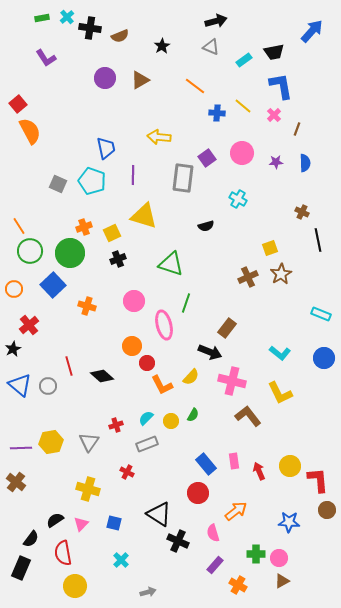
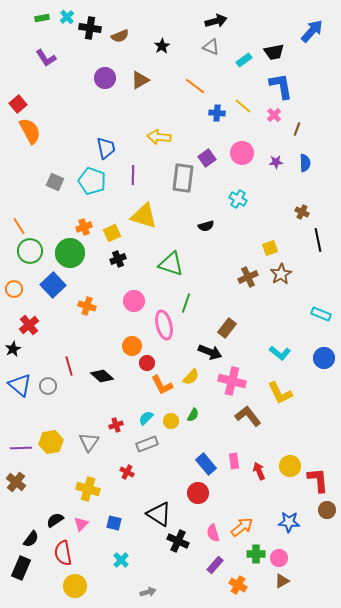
gray square at (58, 184): moved 3 px left, 2 px up
orange arrow at (236, 511): moved 6 px right, 16 px down
